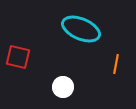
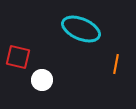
white circle: moved 21 px left, 7 px up
